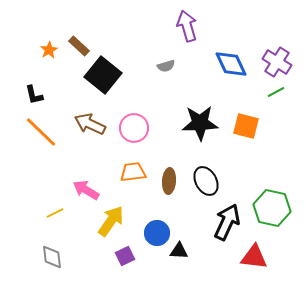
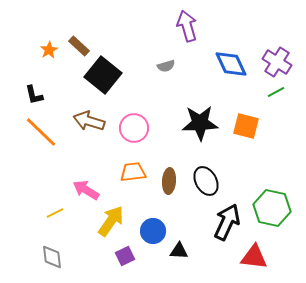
brown arrow: moved 1 px left, 3 px up; rotated 8 degrees counterclockwise
blue circle: moved 4 px left, 2 px up
